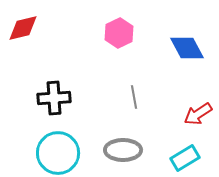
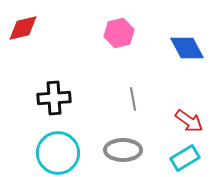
pink hexagon: rotated 12 degrees clockwise
gray line: moved 1 px left, 2 px down
red arrow: moved 9 px left, 7 px down; rotated 112 degrees counterclockwise
